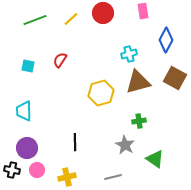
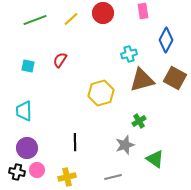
brown triangle: moved 4 px right, 2 px up
green cross: rotated 24 degrees counterclockwise
gray star: rotated 24 degrees clockwise
black cross: moved 5 px right, 2 px down
